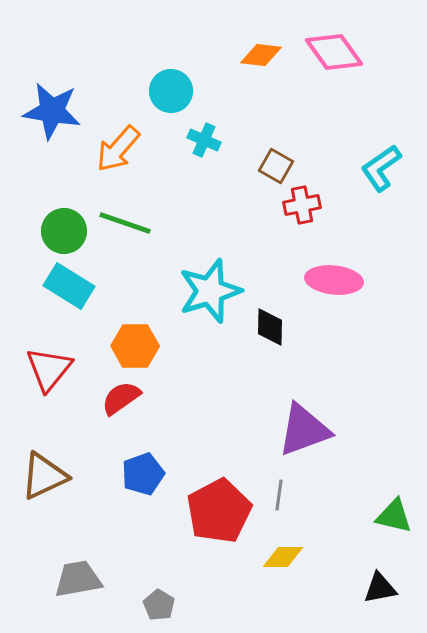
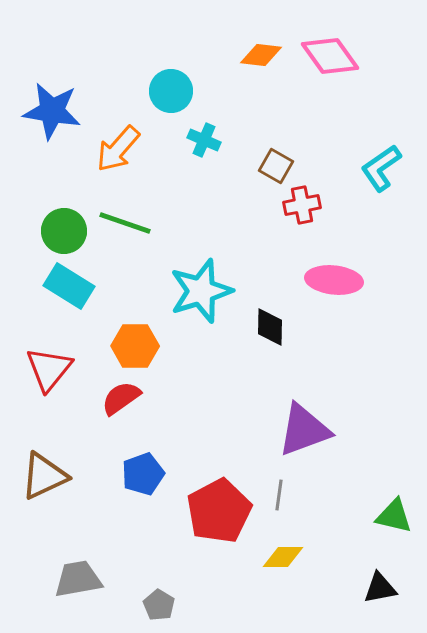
pink diamond: moved 4 px left, 4 px down
cyan star: moved 9 px left
